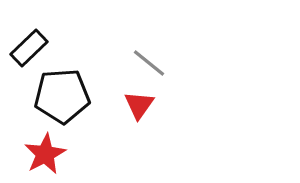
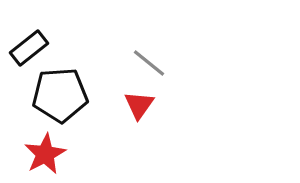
black rectangle: rotated 6 degrees clockwise
black pentagon: moved 2 px left, 1 px up
